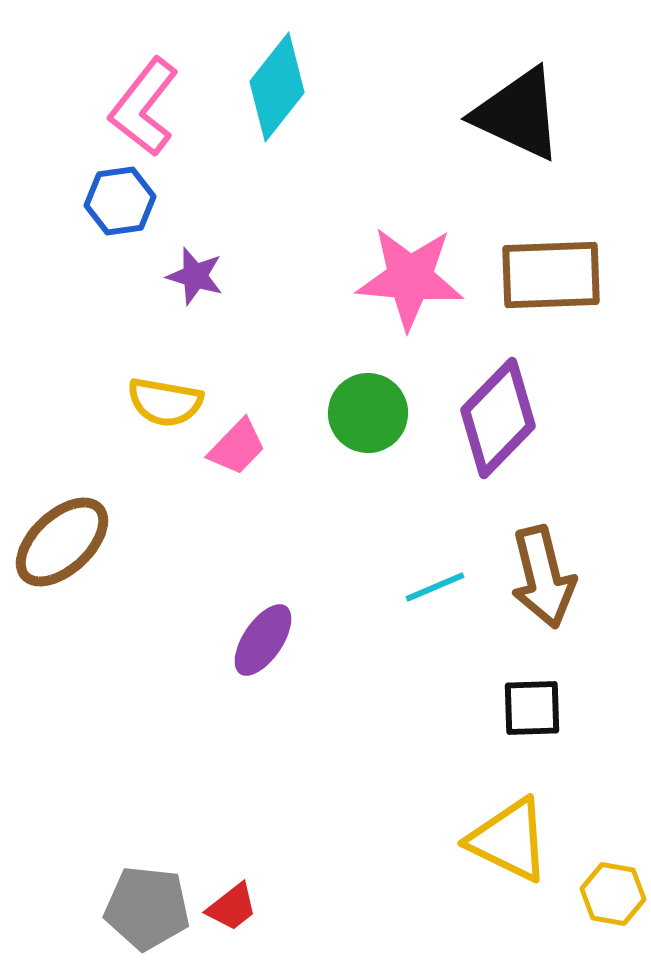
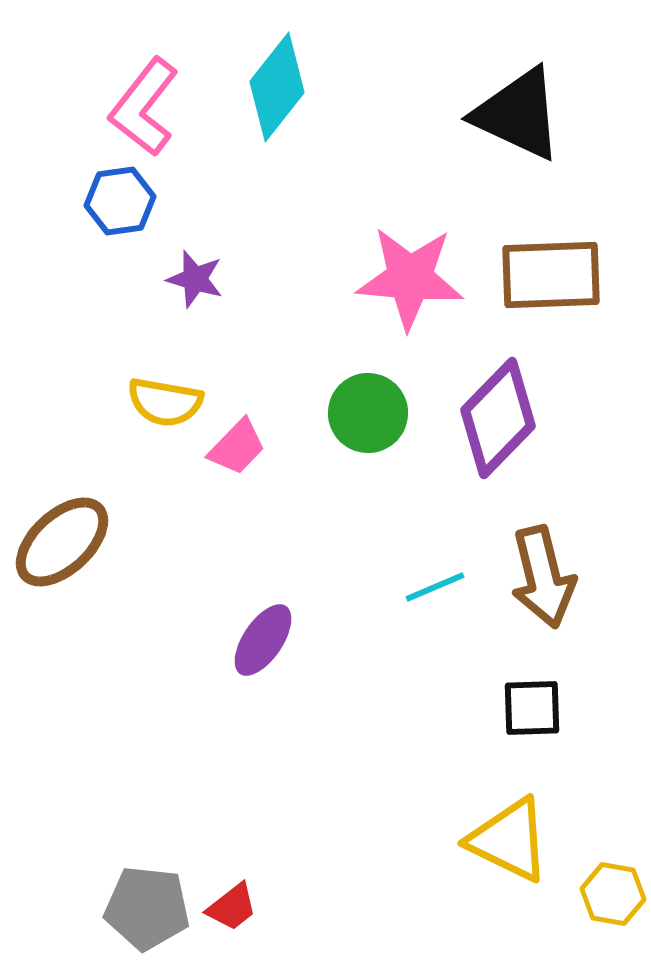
purple star: moved 3 px down
